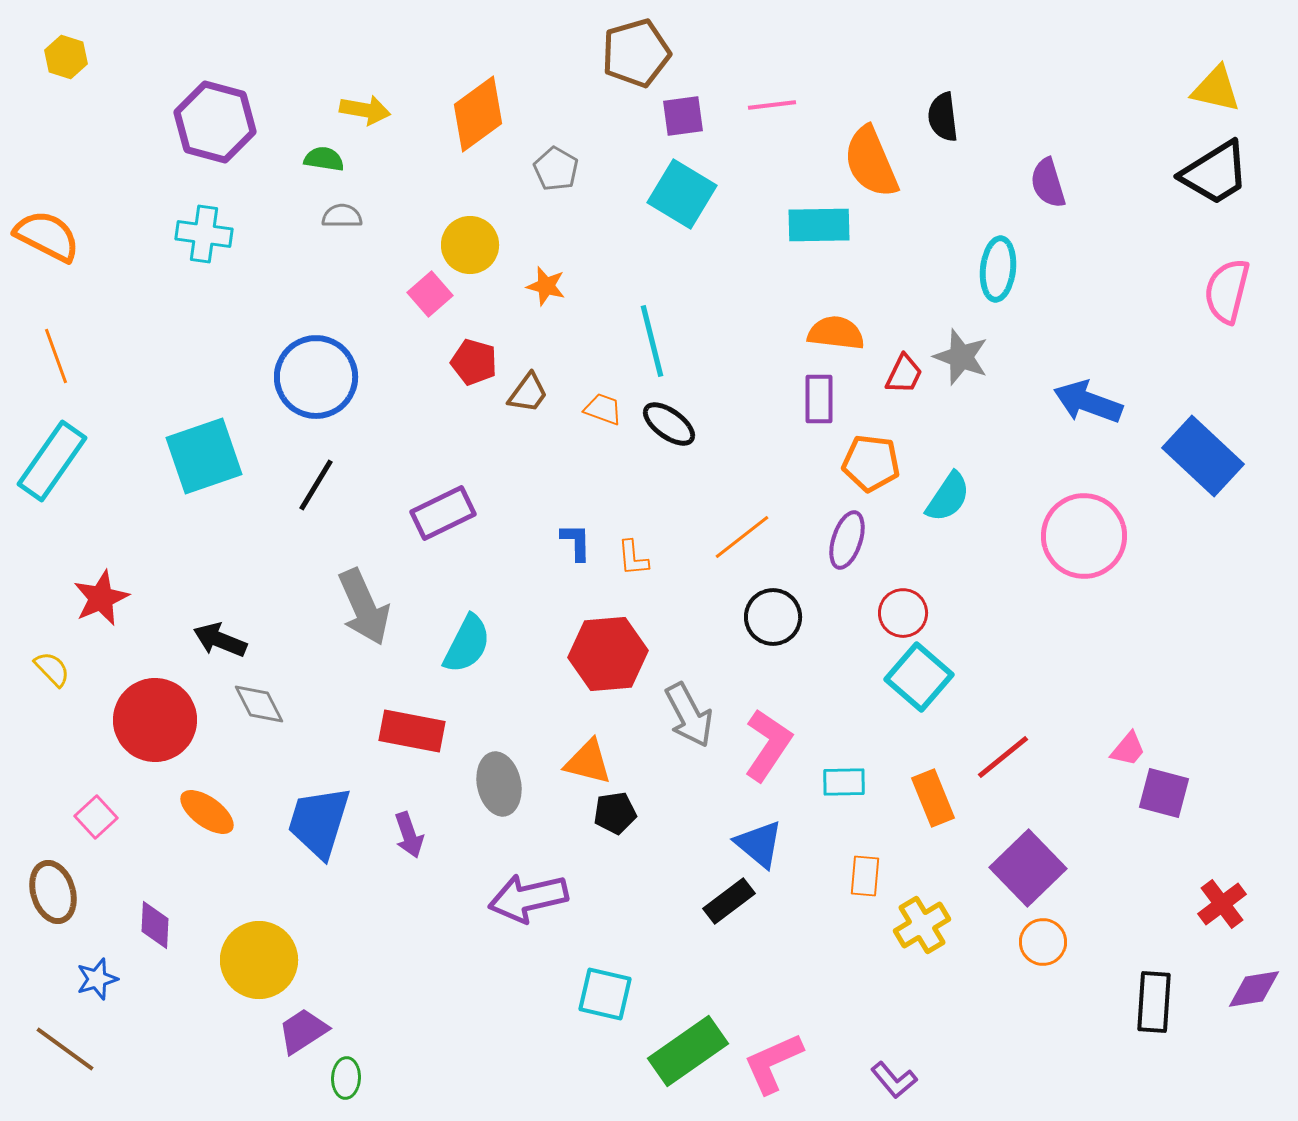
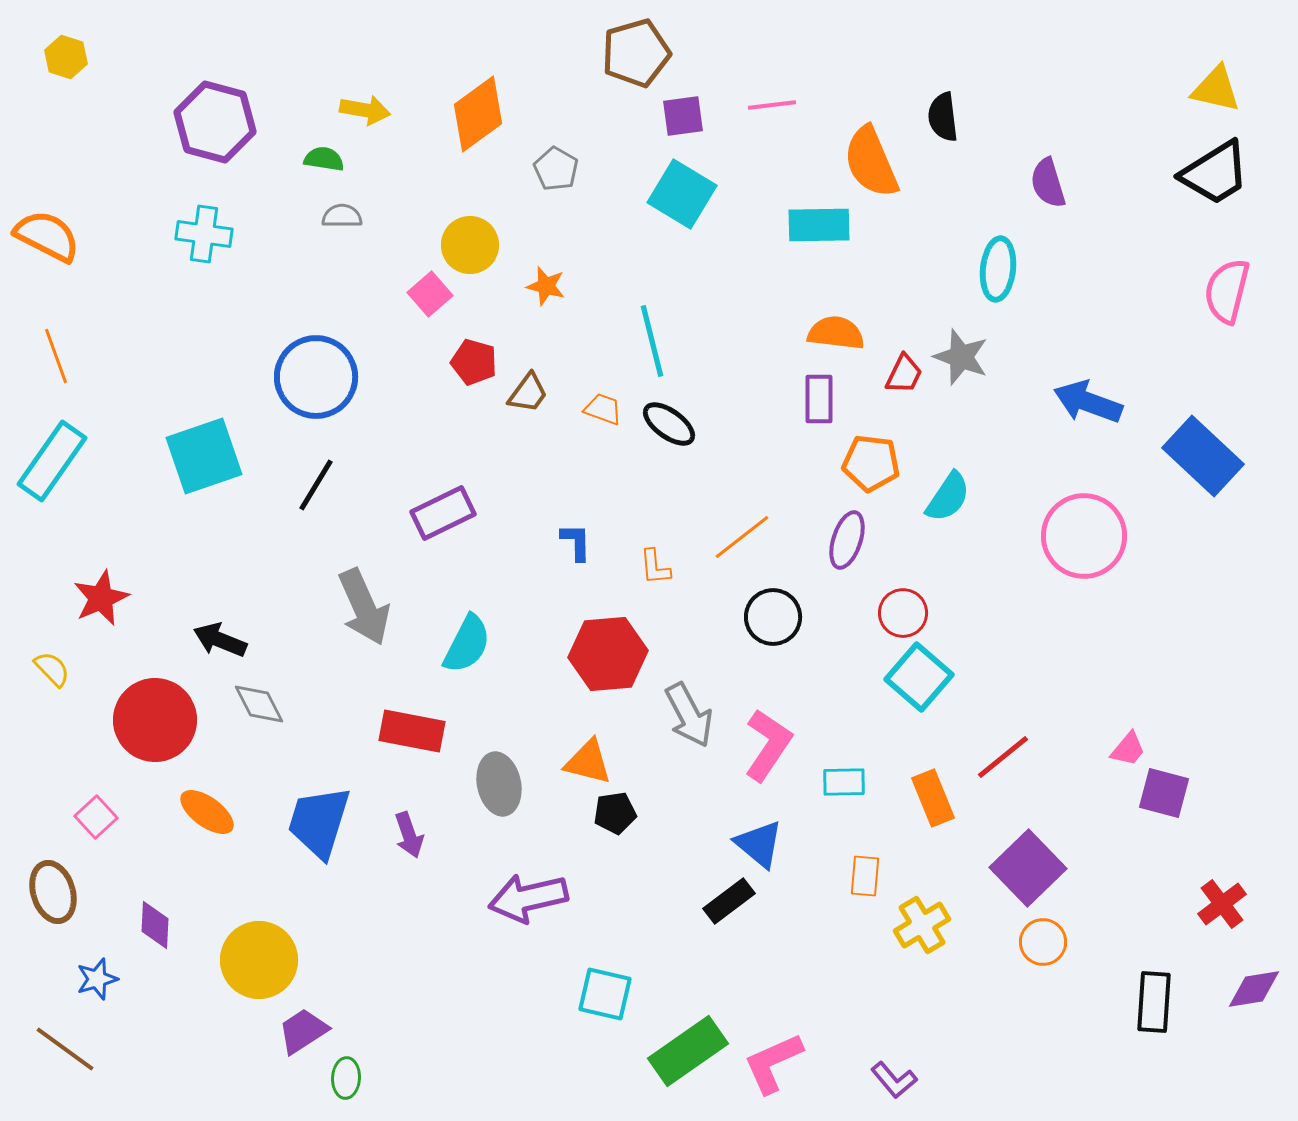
orange L-shape at (633, 558): moved 22 px right, 9 px down
